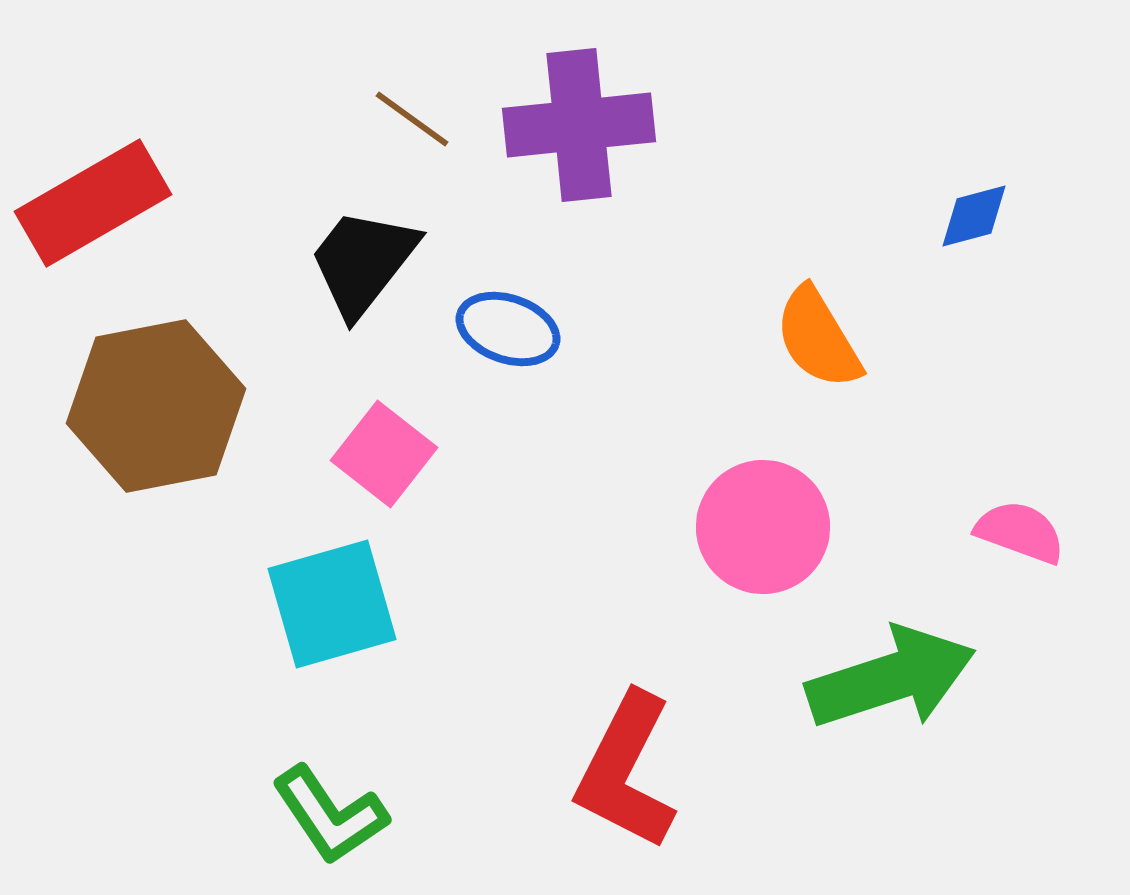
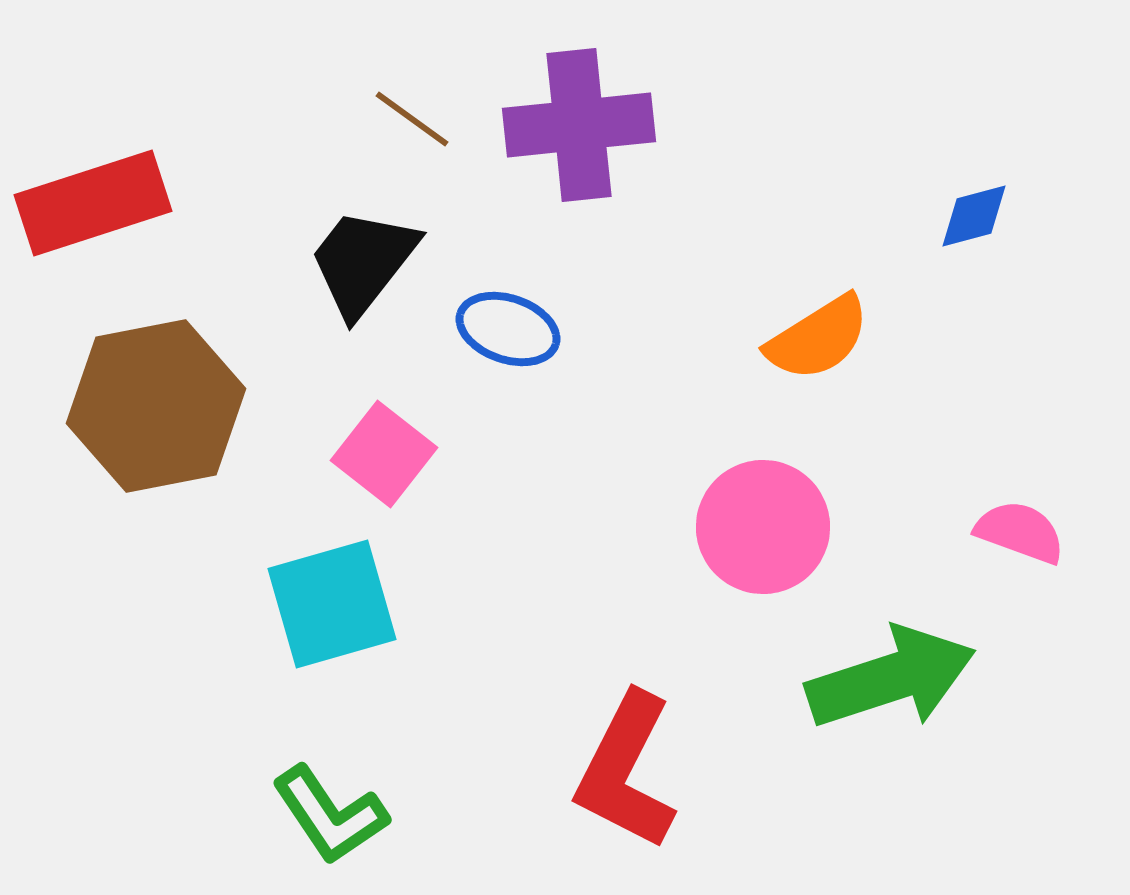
red rectangle: rotated 12 degrees clockwise
orange semicircle: rotated 91 degrees counterclockwise
